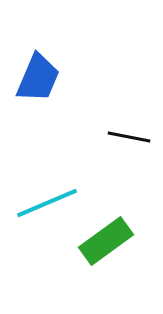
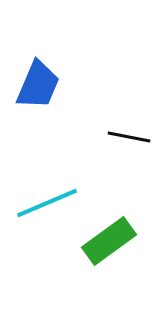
blue trapezoid: moved 7 px down
green rectangle: moved 3 px right
